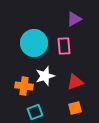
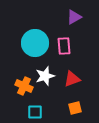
purple triangle: moved 2 px up
cyan circle: moved 1 px right
red triangle: moved 3 px left, 3 px up
orange cross: rotated 18 degrees clockwise
cyan square: rotated 21 degrees clockwise
